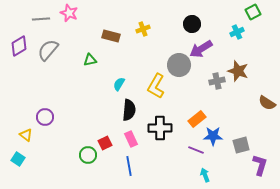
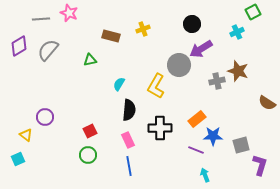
pink rectangle: moved 3 px left, 1 px down
red square: moved 15 px left, 12 px up
cyan square: rotated 32 degrees clockwise
